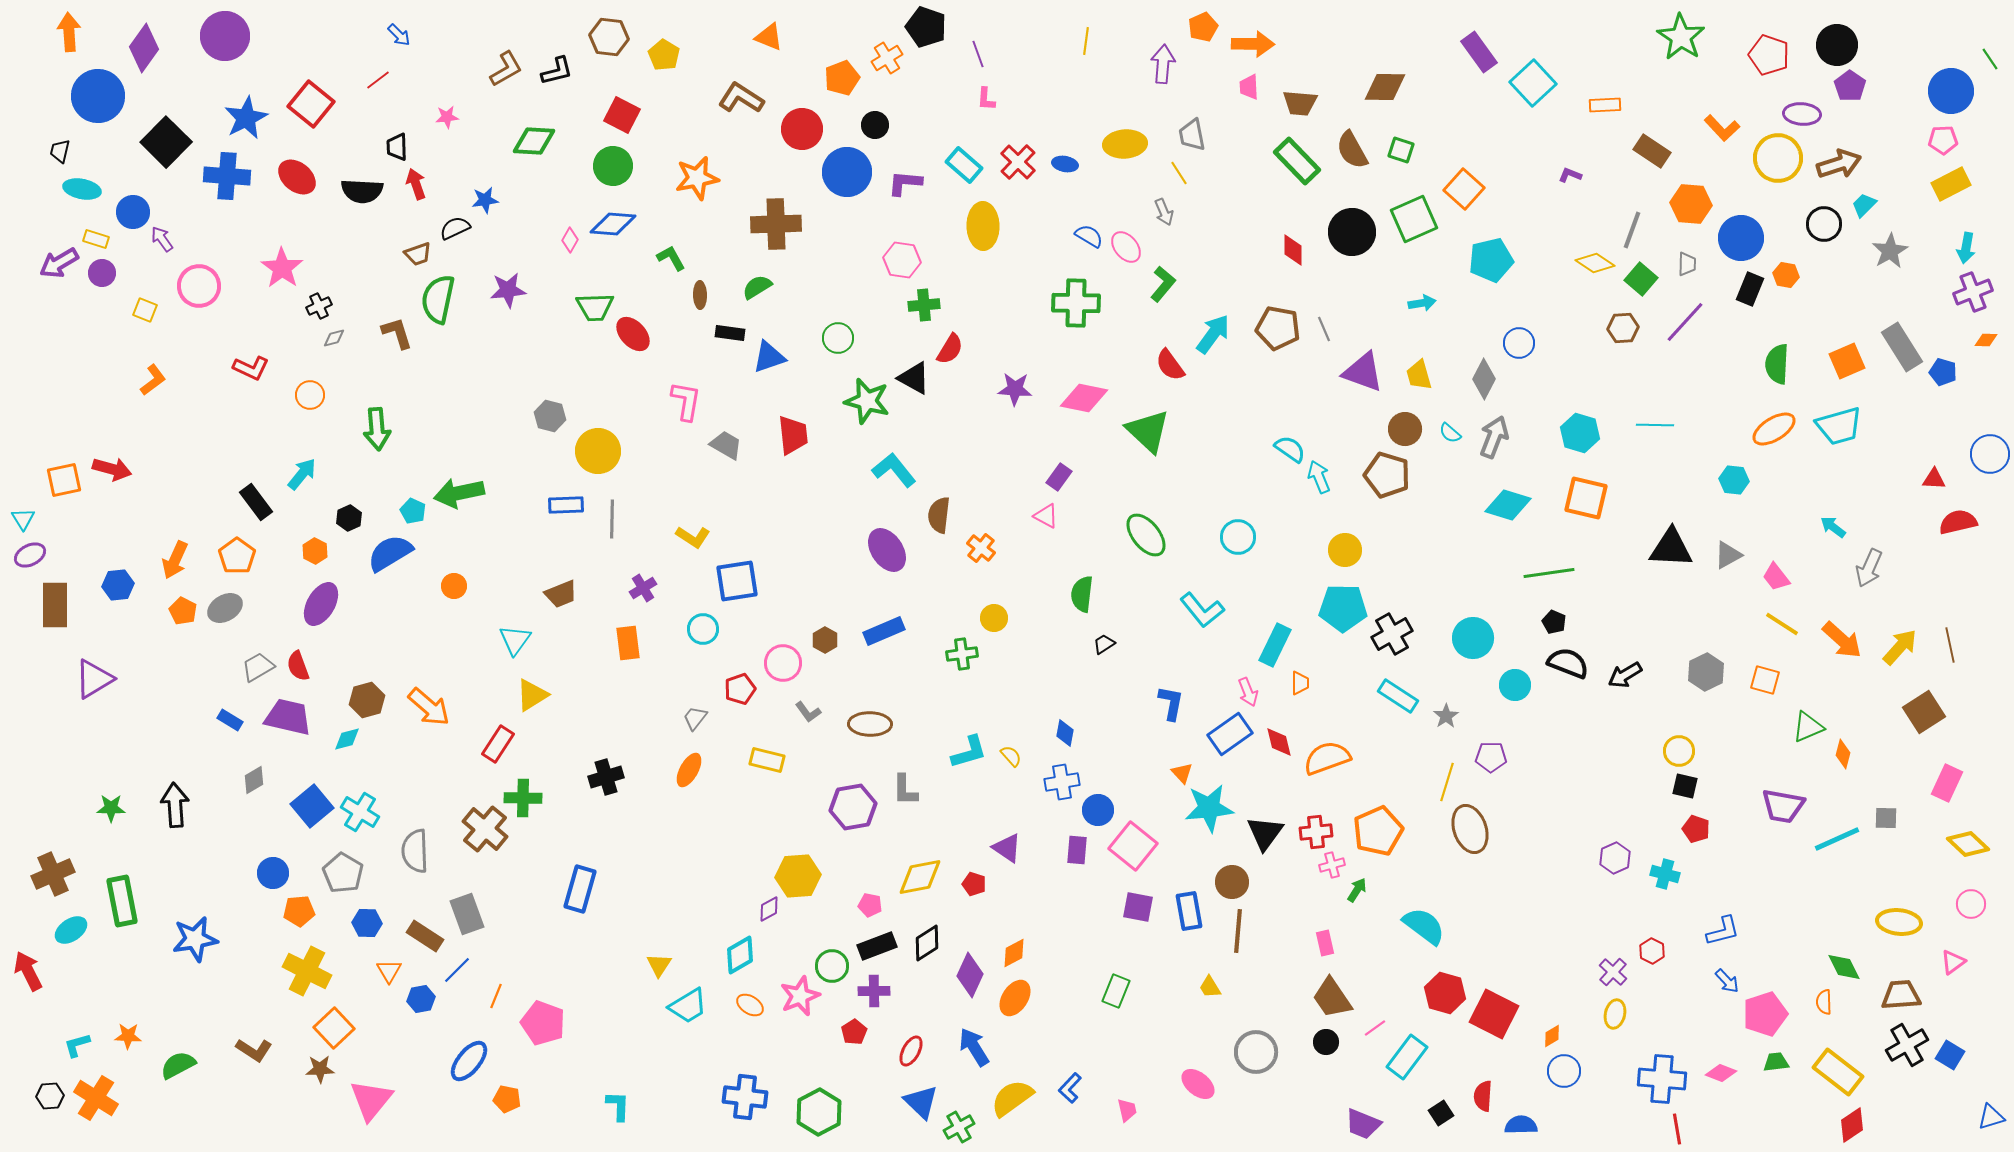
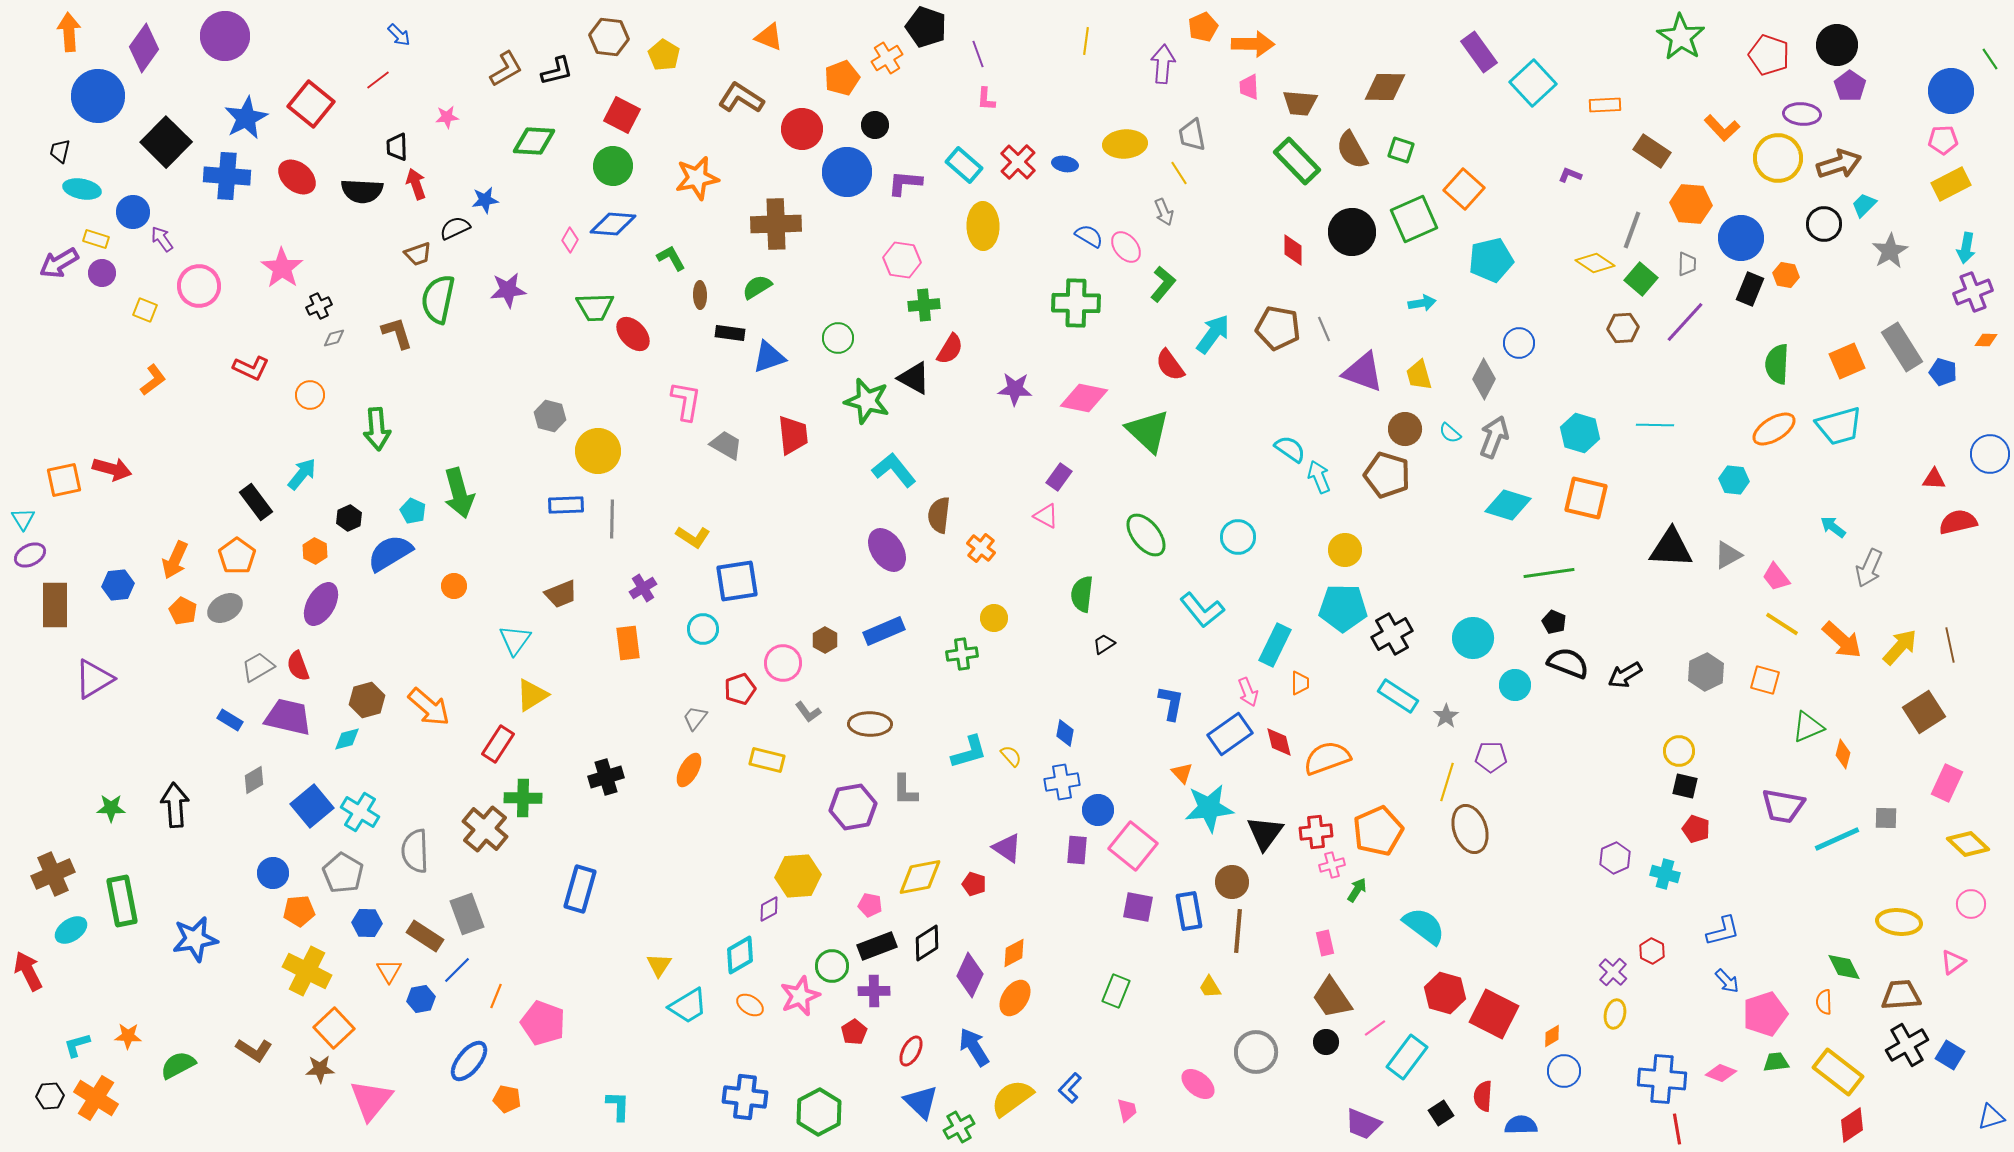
green arrow at (459, 493): rotated 93 degrees counterclockwise
